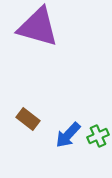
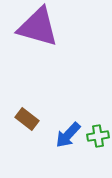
brown rectangle: moved 1 px left
green cross: rotated 15 degrees clockwise
